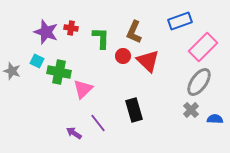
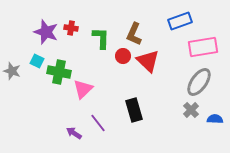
brown L-shape: moved 2 px down
pink rectangle: rotated 36 degrees clockwise
